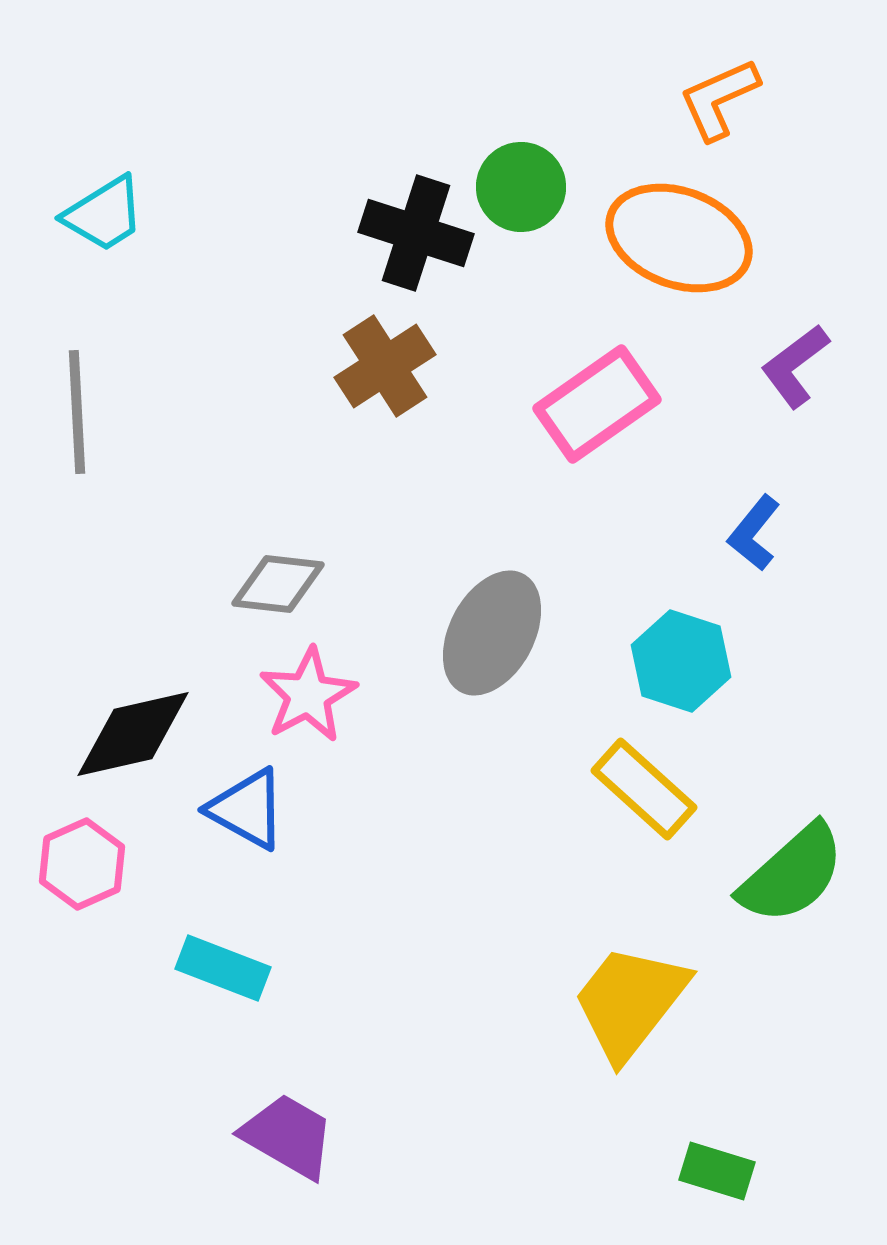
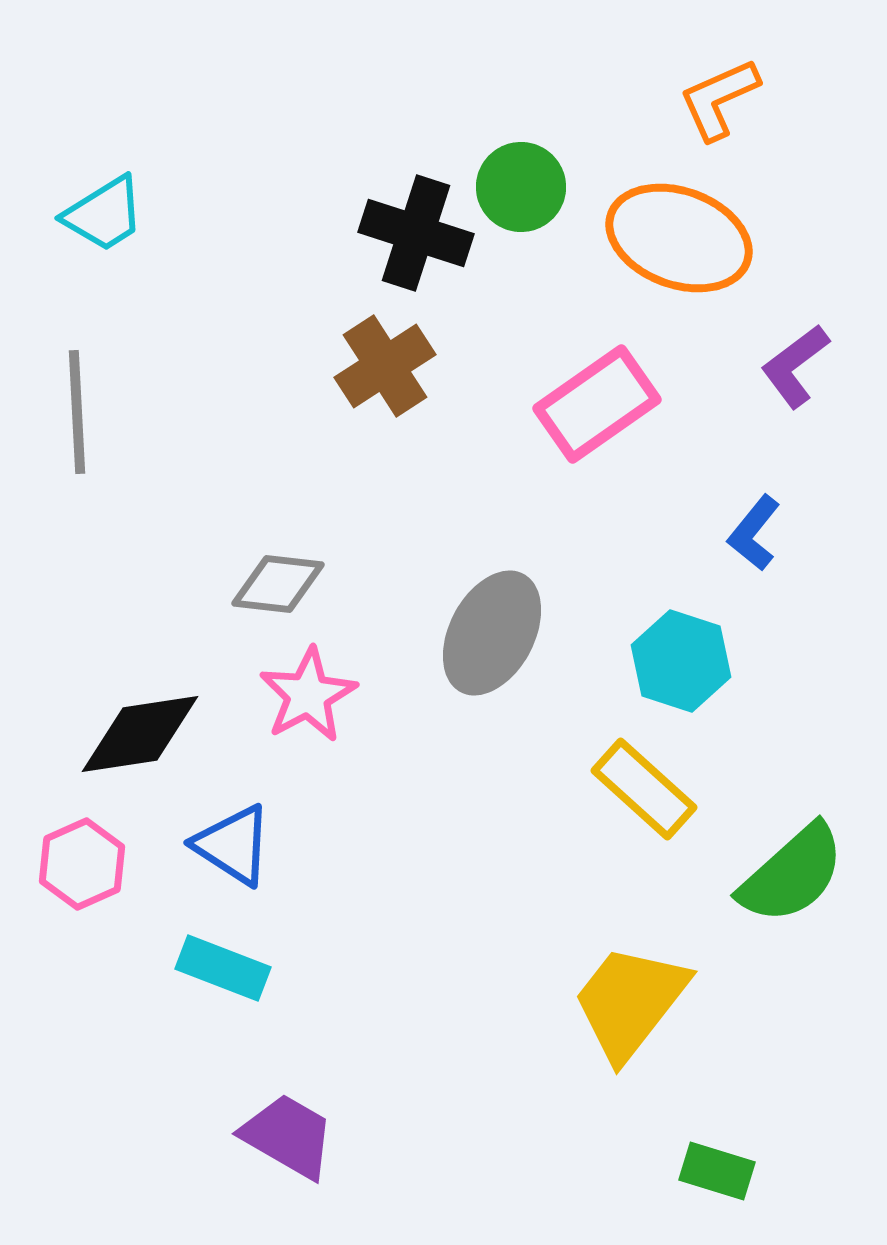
black diamond: moved 7 px right; rotated 4 degrees clockwise
blue triangle: moved 14 px left, 36 px down; rotated 4 degrees clockwise
